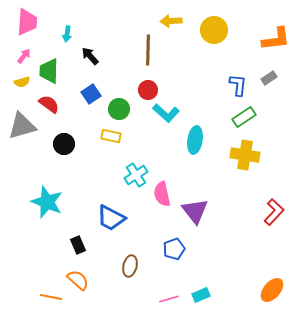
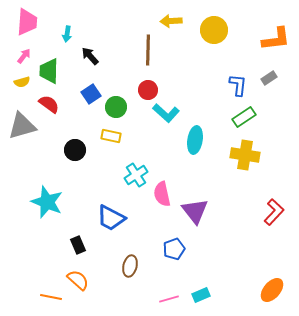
green circle: moved 3 px left, 2 px up
black circle: moved 11 px right, 6 px down
